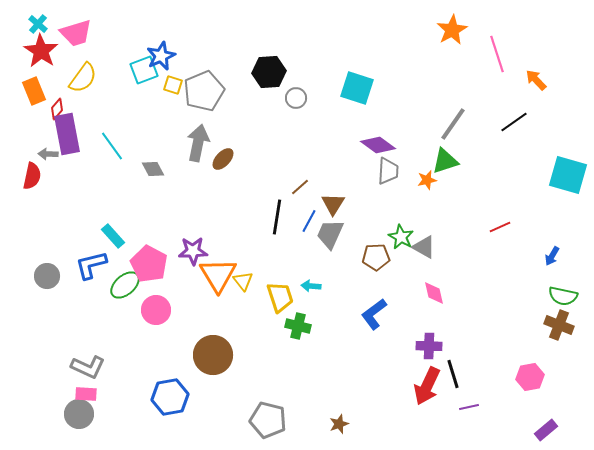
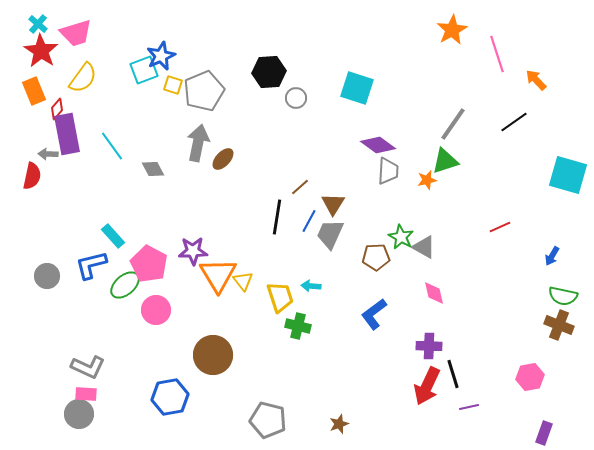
purple rectangle at (546, 430): moved 2 px left, 3 px down; rotated 30 degrees counterclockwise
